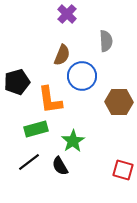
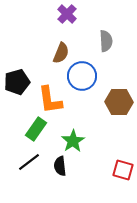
brown semicircle: moved 1 px left, 2 px up
green rectangle: rotated 40 degrees counterclockwise
black semicircle: rotated 24 degrees clockwise
